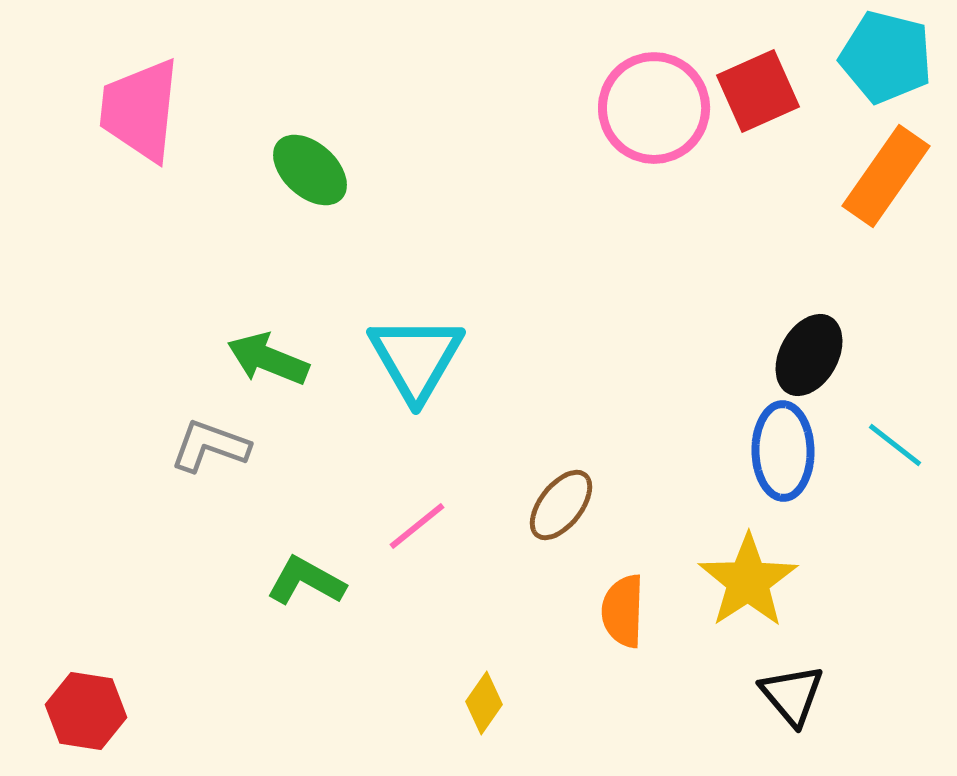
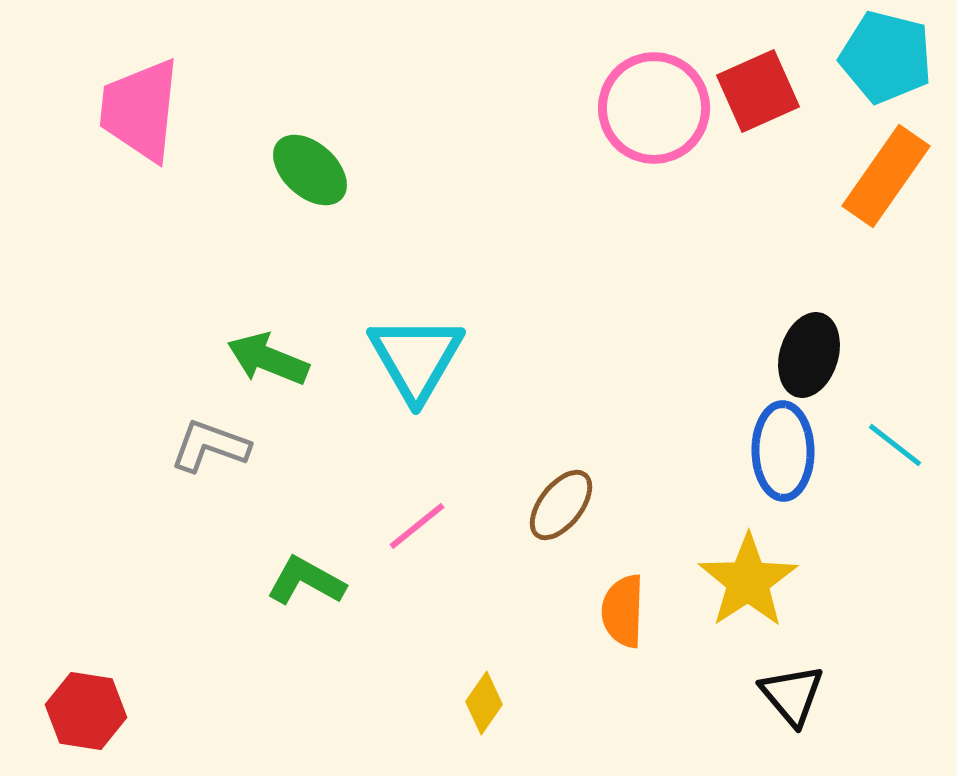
black ellipse: rotated 12 degrees counterclockwise
